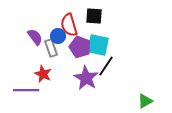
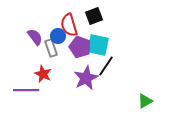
black square: rotated 24 degrees counterclockwise
purple star: rotated 15 degrees clockwise
